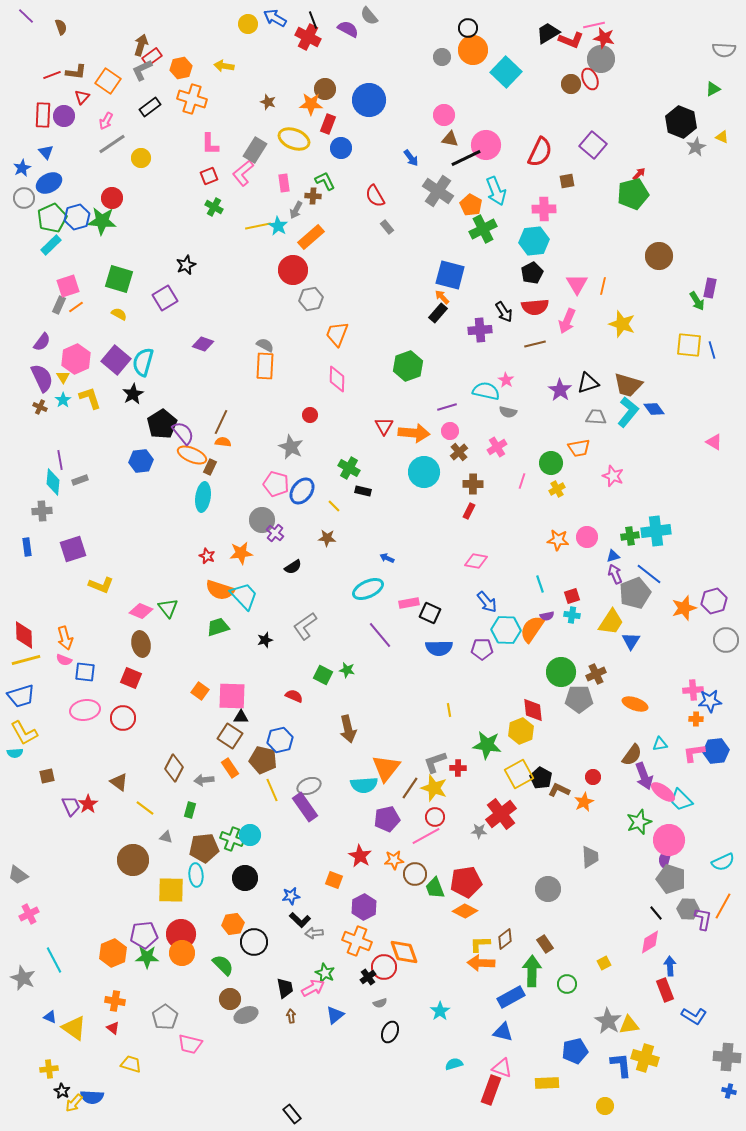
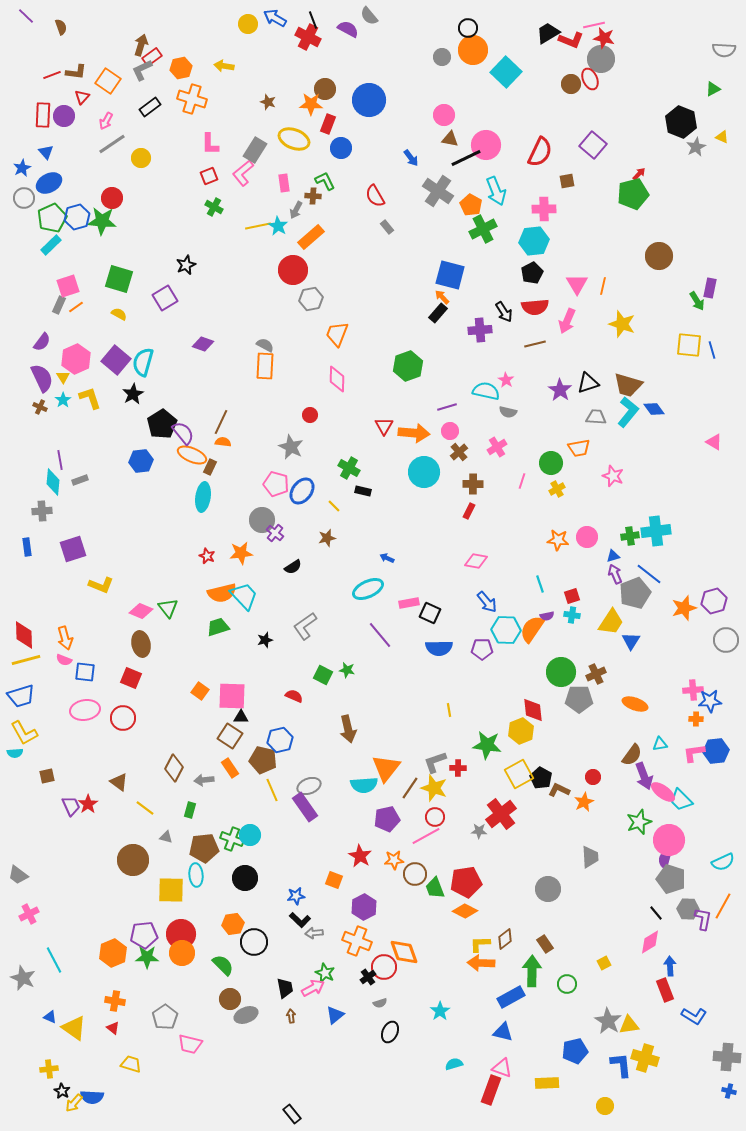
brown star at (327, 538): rotated 18 degrees counterclockwise
orange semicircle at (220, 590): moved 2 px right, 3 px down; rotated 32 degrees counterclockwise
blue star at (291, 896): moved 5 px right
